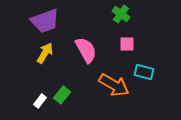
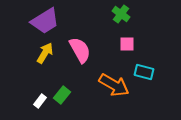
purple trapezoid: rotated 12 degrees counterclockwise
pink semicircle: moved 6 px left
